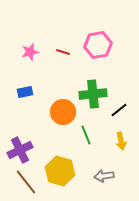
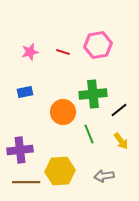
green line: moved 3 px right, 1 px up
yellow arrow: rotated 24 degrees counterclockwise
purple cross: rotated 20 degrees clockwise
yellow hexagon: rotated 20 degrees counterclockwise
brown line: rotated 52 degrees counterclockwise
